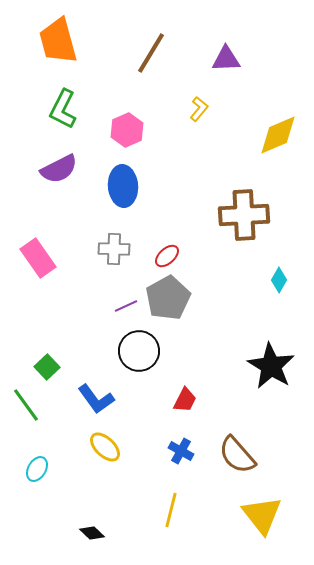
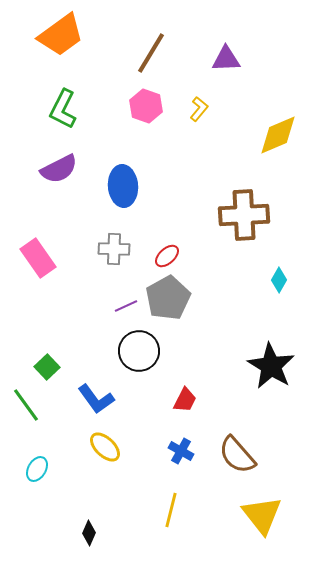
orange trapezoid: moved 3 px right, 6 px up; rotated 111 degrees counterclockwise
pink hexagon: moved 19 px right, 24 px up; rotated 16 degrees counterclockwise
black diamond: moved 3 px left; rotated 70 degrees clockwise
